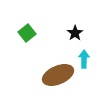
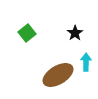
cyan arrow: moved 2 px right, 3 px down
brown ellipse: rotated 8 degrees counterclockwise
